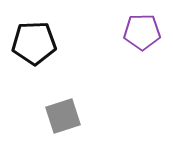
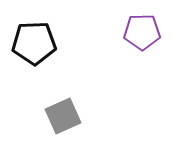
gray square: rotated 6 degrees counterclockwise
